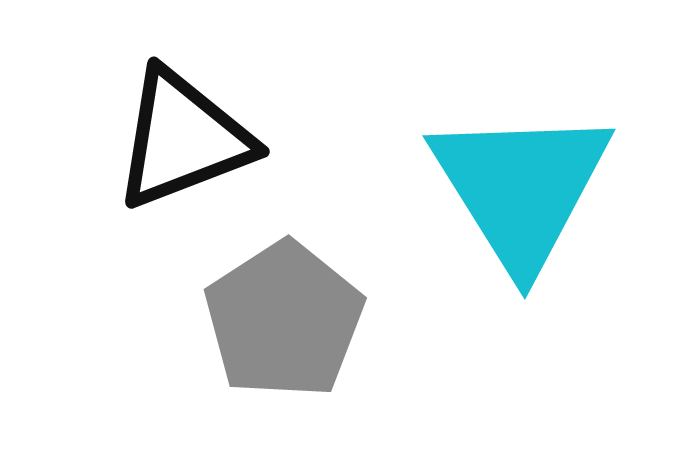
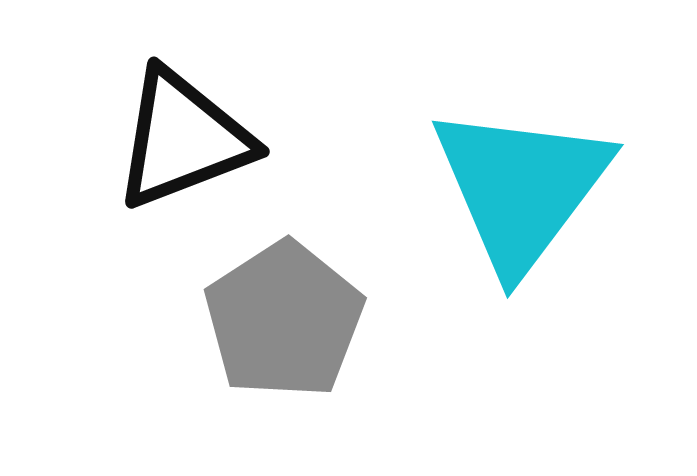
cyan triangle: rotated 9 degrees clockwise
